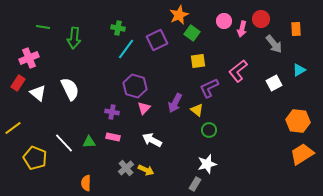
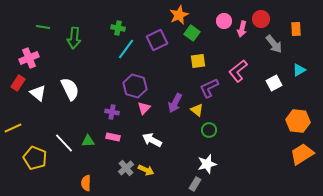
yellow line: rotated 12 degrees clockwise
green triangle: moved 1 px left, 1 px up
